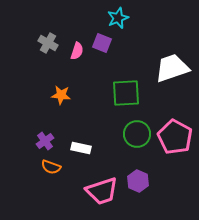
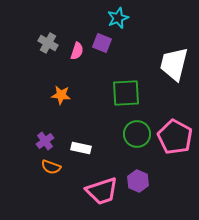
white trapezoid: moved 2 px right, 4 px up; rotated 57 degrees counterclockwise
